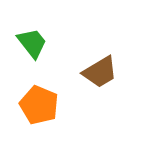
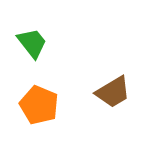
brown trapezoid: moved 13 px right, 20 px down
